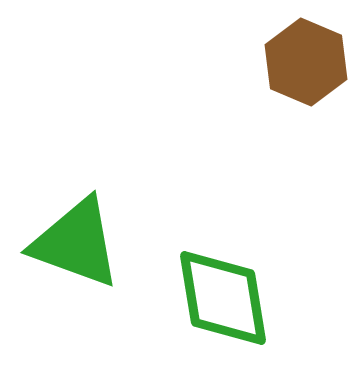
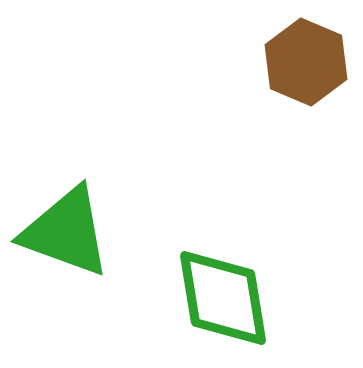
green triangle: moved 10 px left, 11 px up
